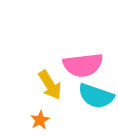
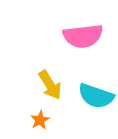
pink semicircle: moved 29 px up
